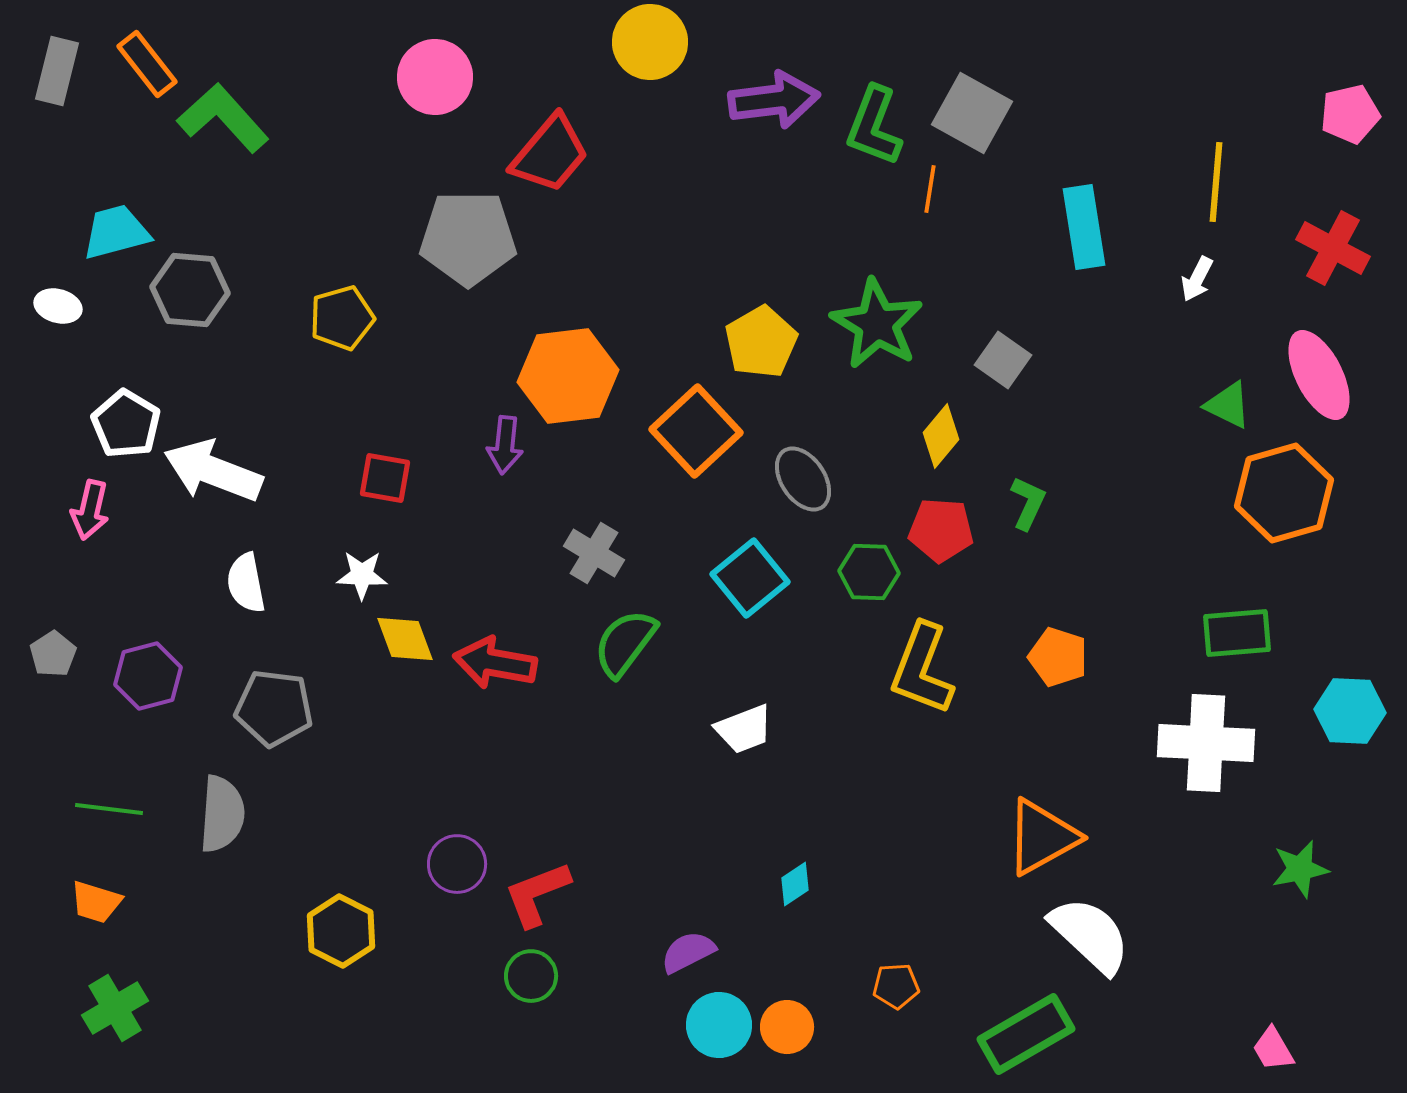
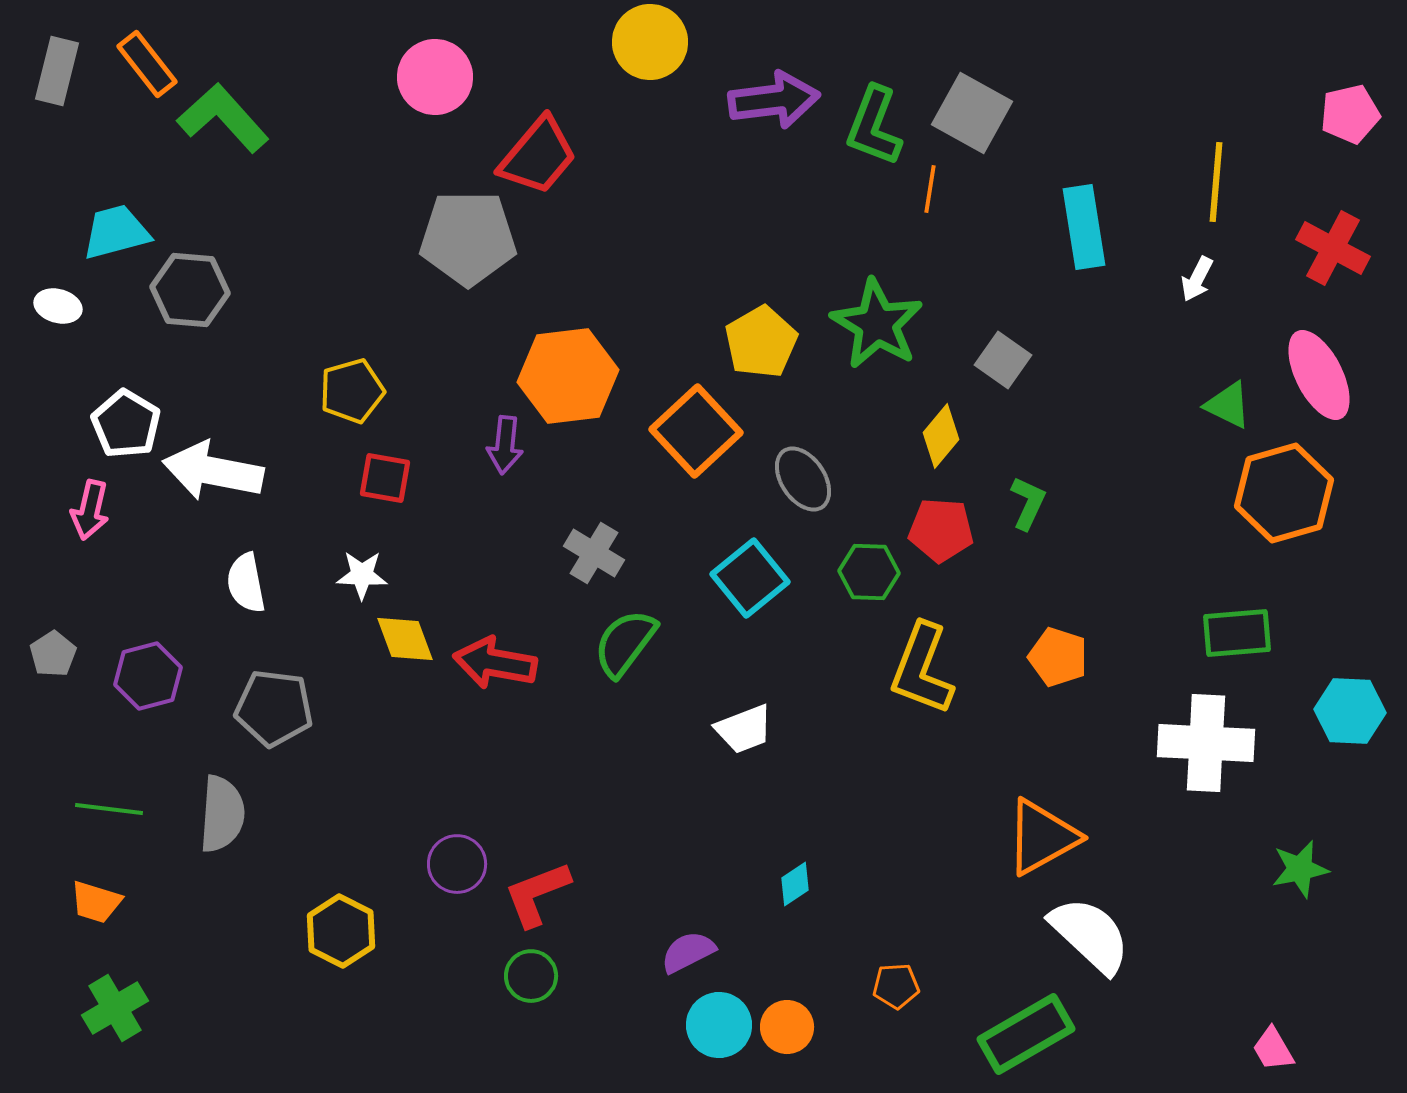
red trapezoid at (550, 154): moved 12 px left, 2 px down
yellow pentagon at (342, 318): moved 10 px right, 73 px down
white arrow at (213, 471): rotated 10 degrees counterclockwise
